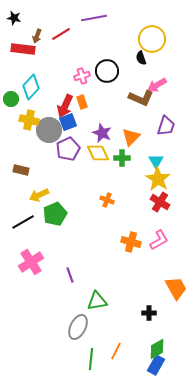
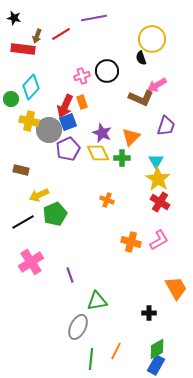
yellow cross at (29, 120): moved 1 px down
